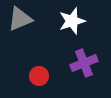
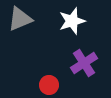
purple cross: rotated 12 degrees counterclockwise
red circle: moved 10 px right, 9 px down
